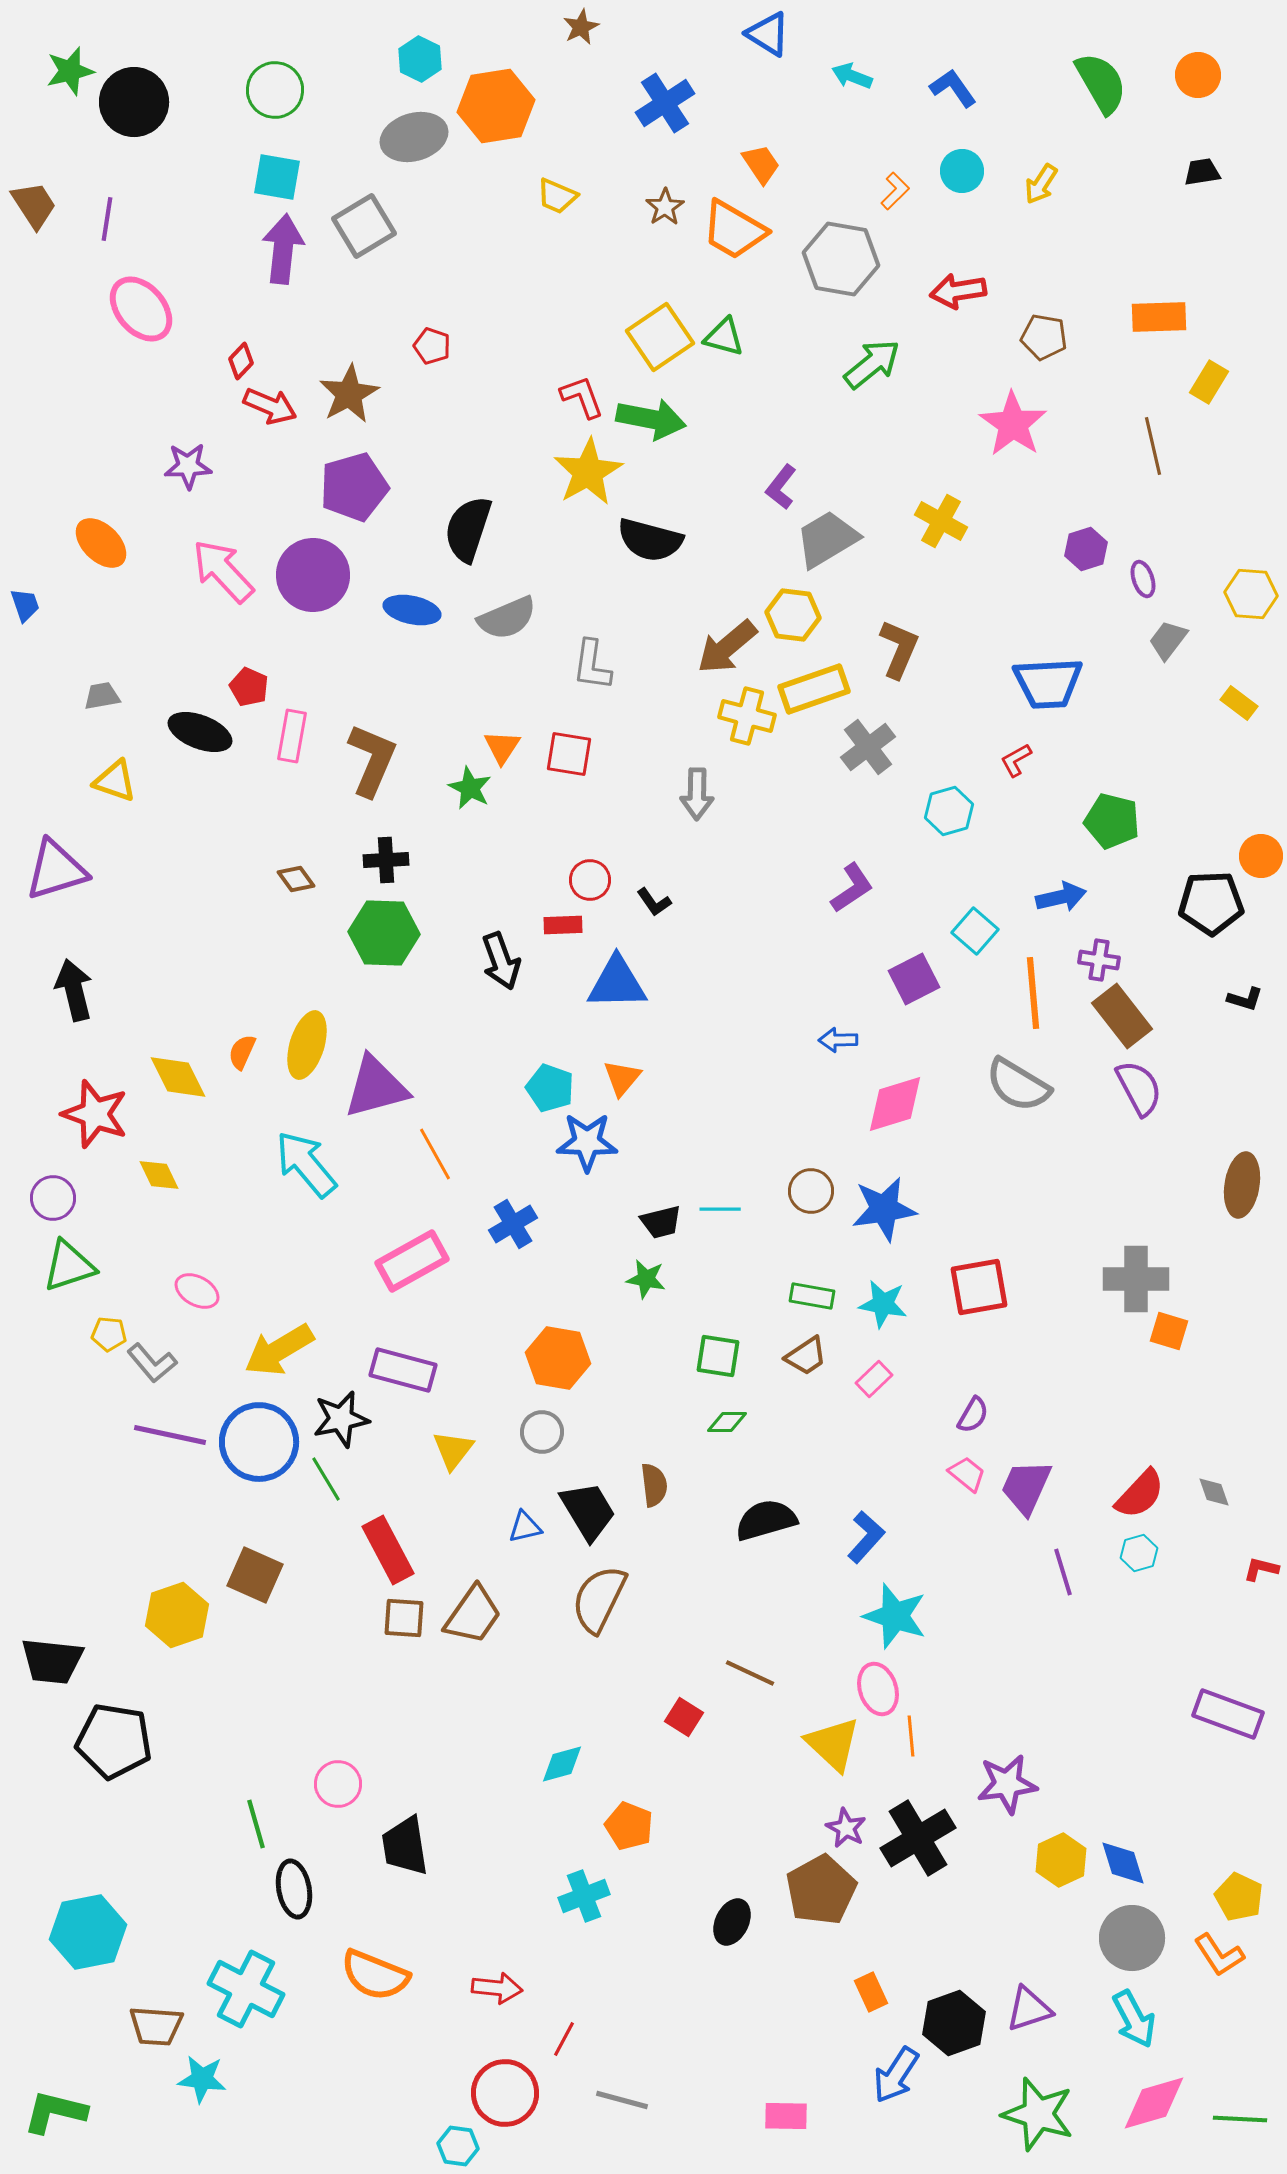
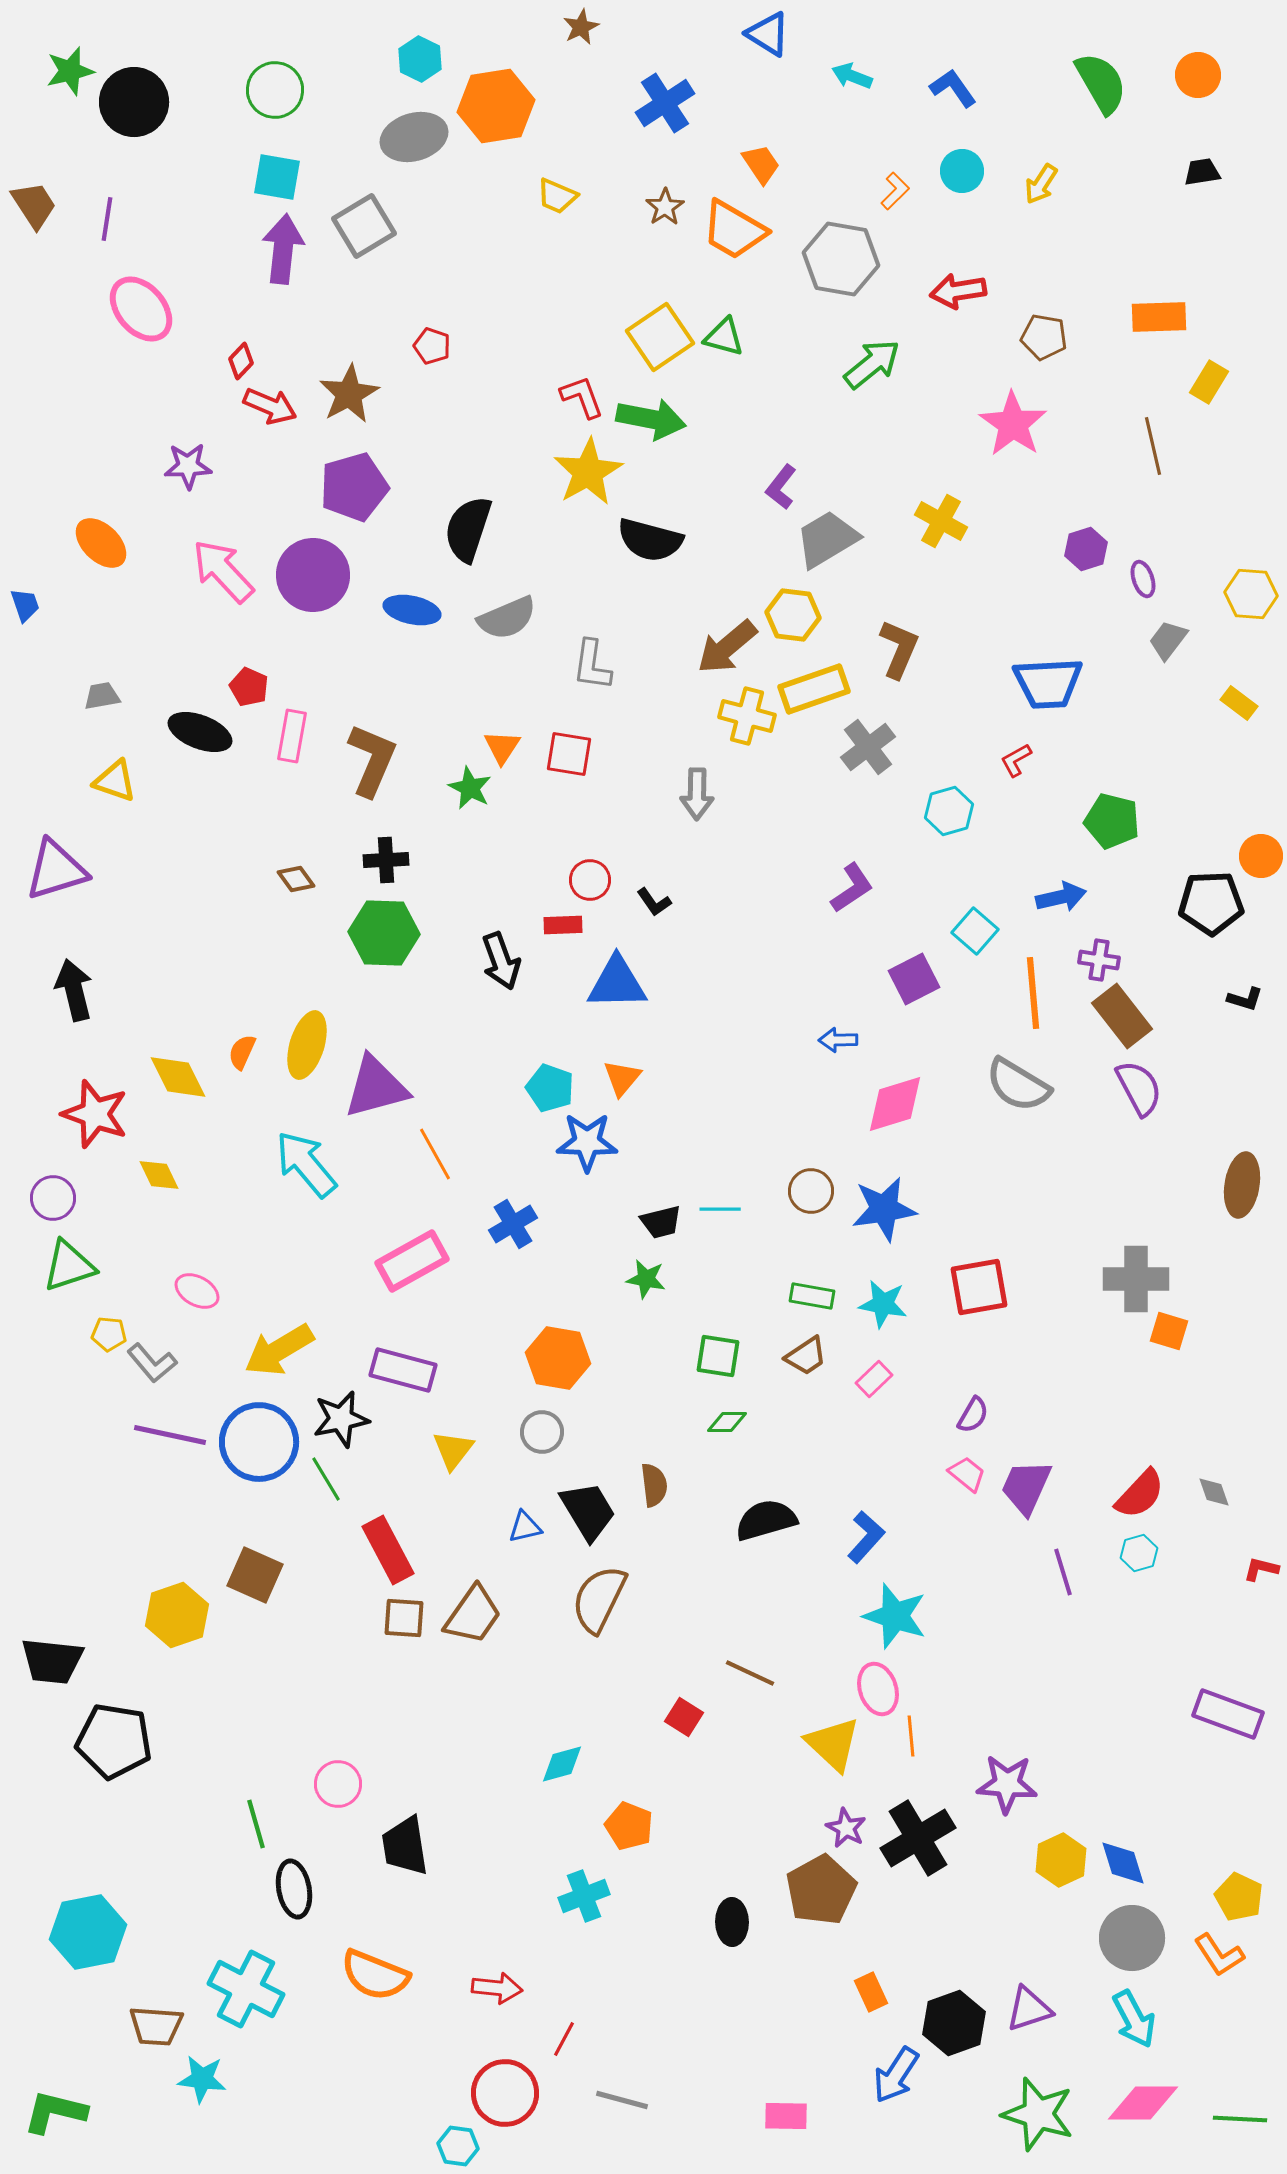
purple star at (1007, 1784): rotated 12 degrees clockwise
black ellipse at (732, 1922): rotated 27 degrees counterclockwise
pink diamond at (1154, 2103): moved 11 px left; rotated 16 degrees clockwise
